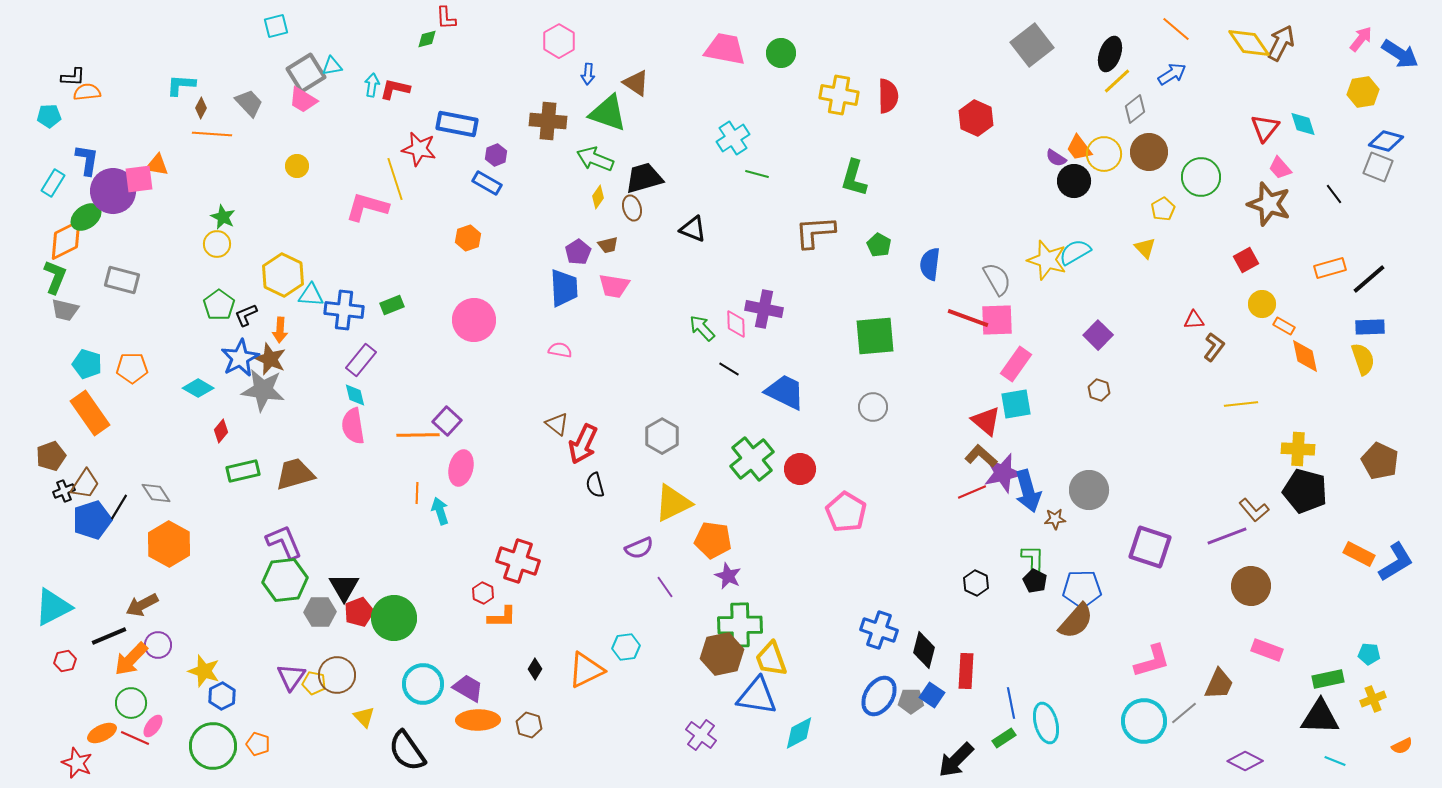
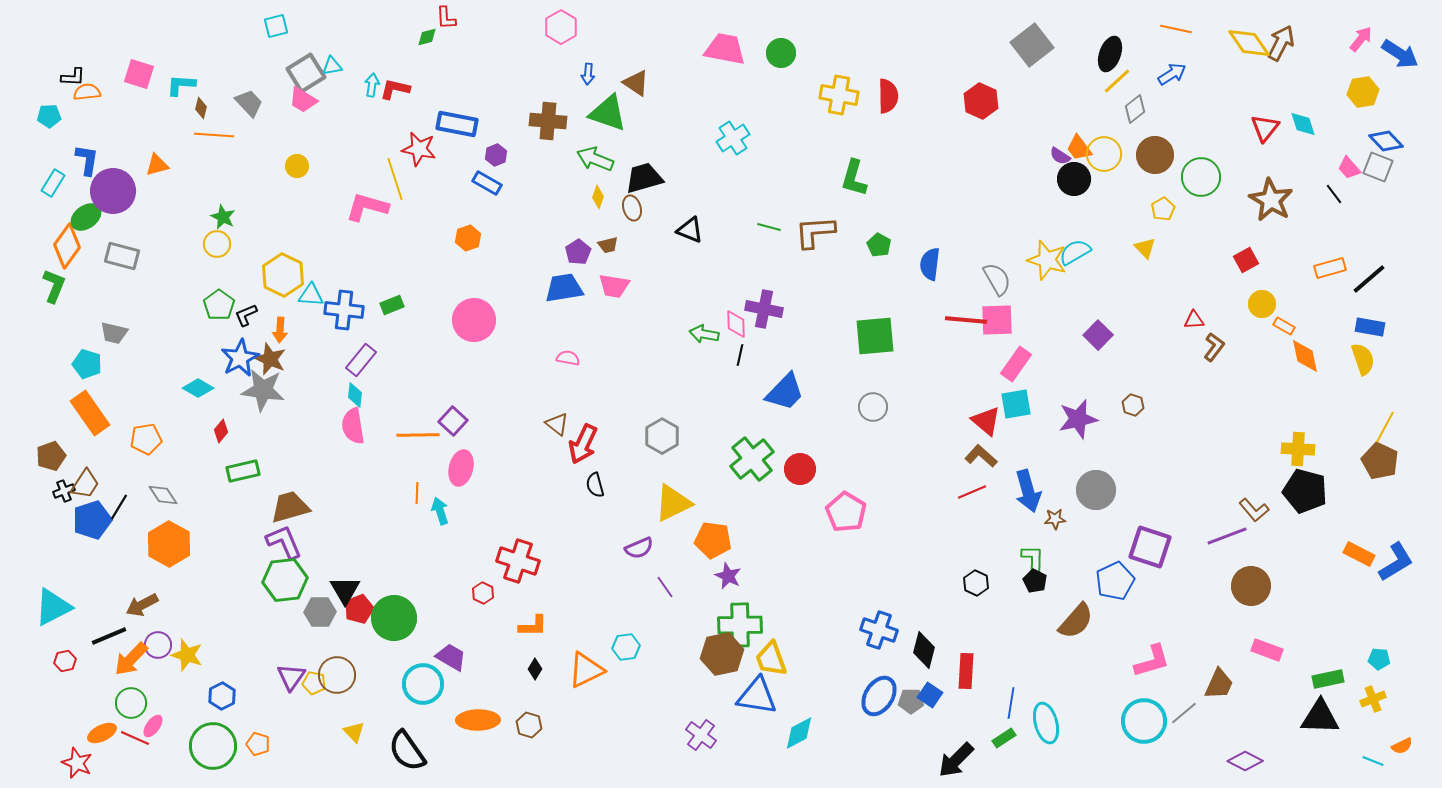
orange line at (1176, 29): rotated 28 degrees counterclockwise
green diamond at (427, 39): moved 2 px up
pink hexagon at (559, 41): moved 2 px right, 14 px up
brown diamond at (201, 108): rotated 15 degrees counterclockwise
red hexagon at (976, 118): moved 5 px right, 17 px up
orange line at (212, 134): moved 2 px right, 1 px down
blue diamond at (1386, 141): rotated 32 degrees clockwise
brown circle at (1149, 152): moved 6 px right, 3 px down
purple semicircle at (1056, 158): moved 4 px right, 2 px up
orange triangle at (157, 165): rotated 25 degrees counterclockwise
pink trapezoid at (1280, 168): moved 69 px right
green line at (757, 174): moved 12 px right, 53 px down
pink square at (139, 179): moved 105 px up; rotated 24 degrees clockwise
black circle at (1074, 181): moved 2 px up
yellow diamond at (598, 197): rotated 15 degrees counterclockwise
brown star at (1269, 204): moved 2 px right, 4 px up; rotated 12 degrees clockwise
black triangle at (693, 229): moved 3 px left, 1 px down
orange diamond at (66, 240): moved 1 px right, 6 px down; rotated 27 degrees counterclockwise
green L-shape at (55, 277): moved 1 px left, 9 px down
gray rectangle at (122, 280): moved 24 px up
blue trapezoid at (564, 288): rotated 96 degrees counterclockwise
gray trapezoid at (65, 310): moved 49 px right, 23 px down
red line at (968, 318): moved 2 px left, 2 px down; rotated 15 degrees counterclockwise
blue rectangle at (1370, 327): rotated 12 degrees clockwise
green arrow at (702, 328): moved 2 px right, 6 px down; rotated 36 degrees counterclockwise
pink semicircle at (560, 350): moved 8 px right, 8 px down
orange pentagon at (132, 368): moved 14 px right, 71 px down; rotated 8 degrees counterclockwise
black line at (729, 369): moved 11 px right, 14 px up; rotated 70 degrees clockwise
brown hexagon at (1099, 390): moved 34 px right, 15 px down
blue trapezoid at (785, 392): rotated 108 degrees clockwise
cyan diamond at (355, 395): rotated 20 degrees clockwise
yellow line at (1241, 404): moved 144 px right, 23 px down; rotated 56 degrees counterclockwise
purple square at (447, 421): moved 6 px right
purple star at (1003, 473): moved 75 px right, 54 px up
brown trapezoid at (295, 474): moved 5 px left, 33 px down
gray circle at (1089, 490): moved 7 px right
gray diamond at (156, 493): moved 7 px right, 2 px down
black triangle at (344, 587): moved 1 px right, 3 px down
blue pentagon at (1082, 589): moved 33 px right, 8 px up; rotated 24 degrees counterclockwise
red pentagon at (359, 612): moved 3 px up
orange L-shape at (502, 617): moved 31 px right, 9 px down
cyan pentagon at (1369, 654): moved 10 px right, 5 px down
yellow star at (204, 671): moved 17 px left, 16 px up
purple trapezoid at (468, 688): moved 17 px left, 31 px up
blue square at (932, 695): moved 2 px left
blue line at (1011, 703): rotated 20 degrees clockwise
yellow triangle at (364, 717): moved 10 px left, 15 px down
cyan line at (1335, 761): moved 38 px right
